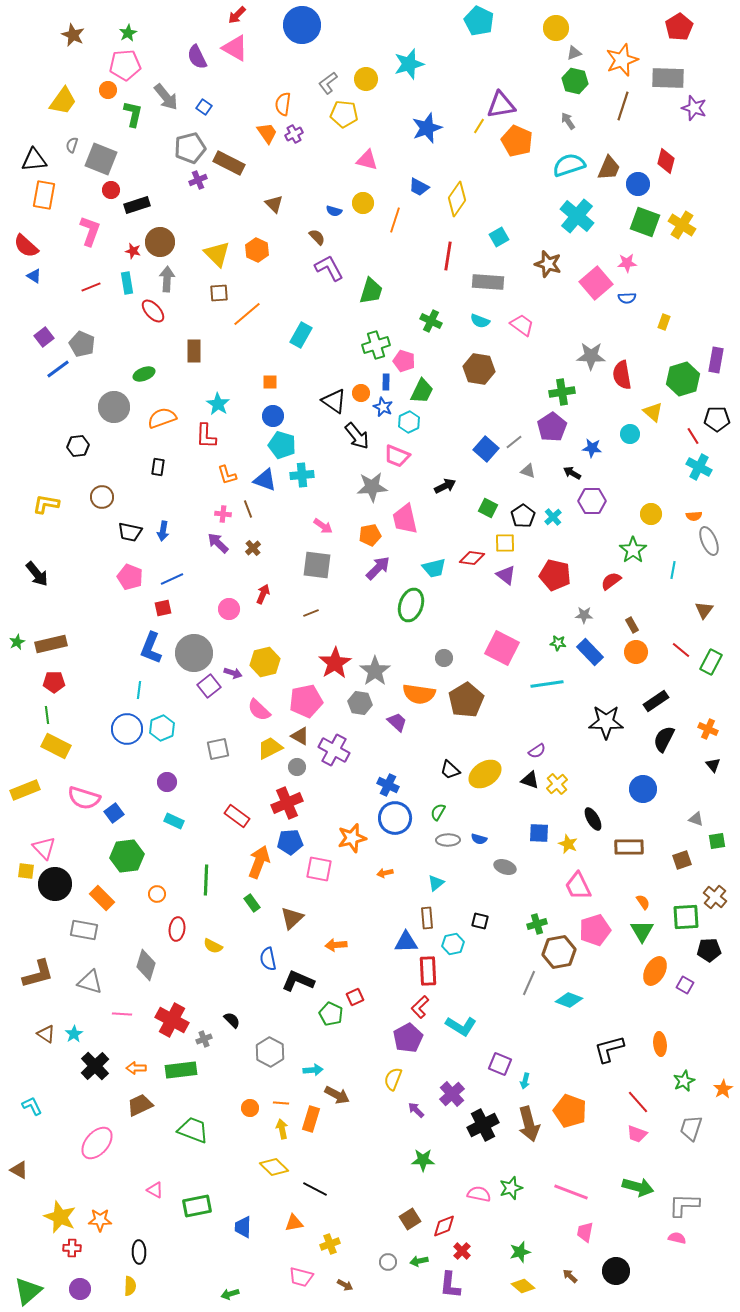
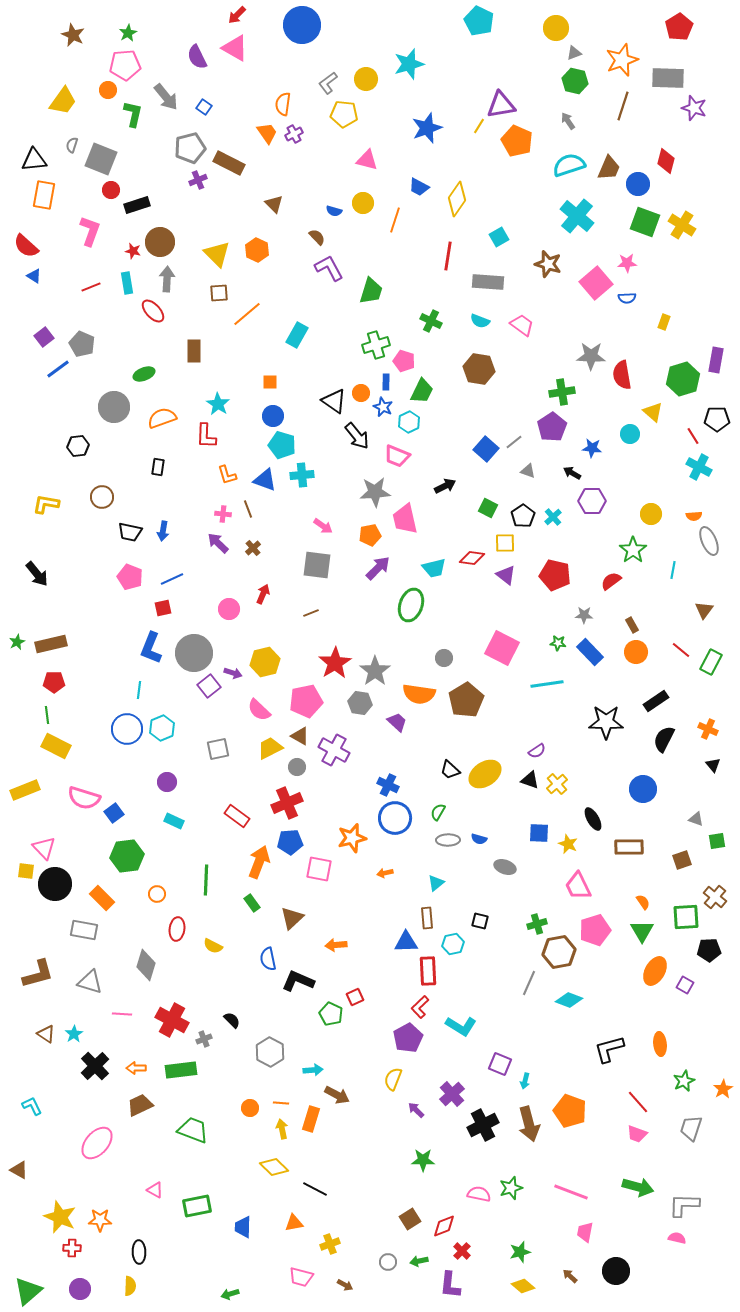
cyan rectangle at (301, 335): moved 4 px left
gray star at (372, 487): moved 3 px right, 5 px down
